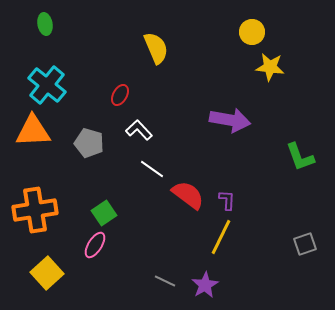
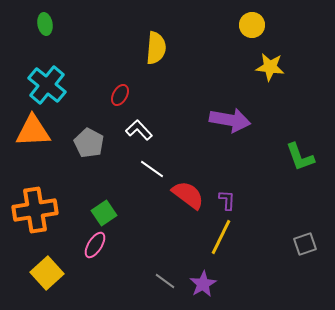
yellow circle: moved 7 px up
yellow semicircle: rotated 28 degrees clockwise
gray pentagon: rotated 12 degrees clockwise
gray line: rotated 10 degrees clockwise
purple star: moved 2 px left, 1 px up
